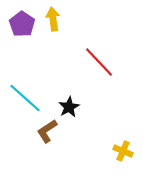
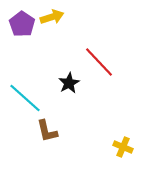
yellow arrow: moved 1 px left, 2 px up; rotated 80 degrees clockwise
black star: moved 24 px up
brown L-shape: rotated 70 degrees counterclockwise
yellow cross: moved 4 px up
